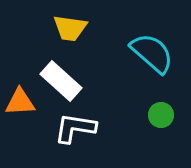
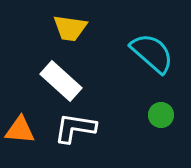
orange triangle: moved 28 px down; rotated 8 degrees clockwise
